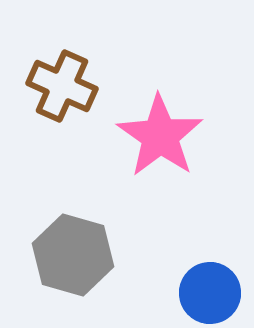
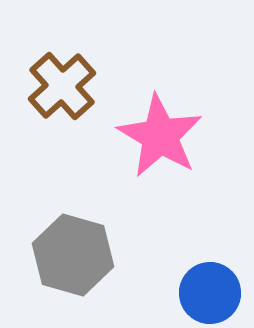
brown cross: rotated 24 degrees clockwise
pink star: rotated 4 degrees counterclockwise
